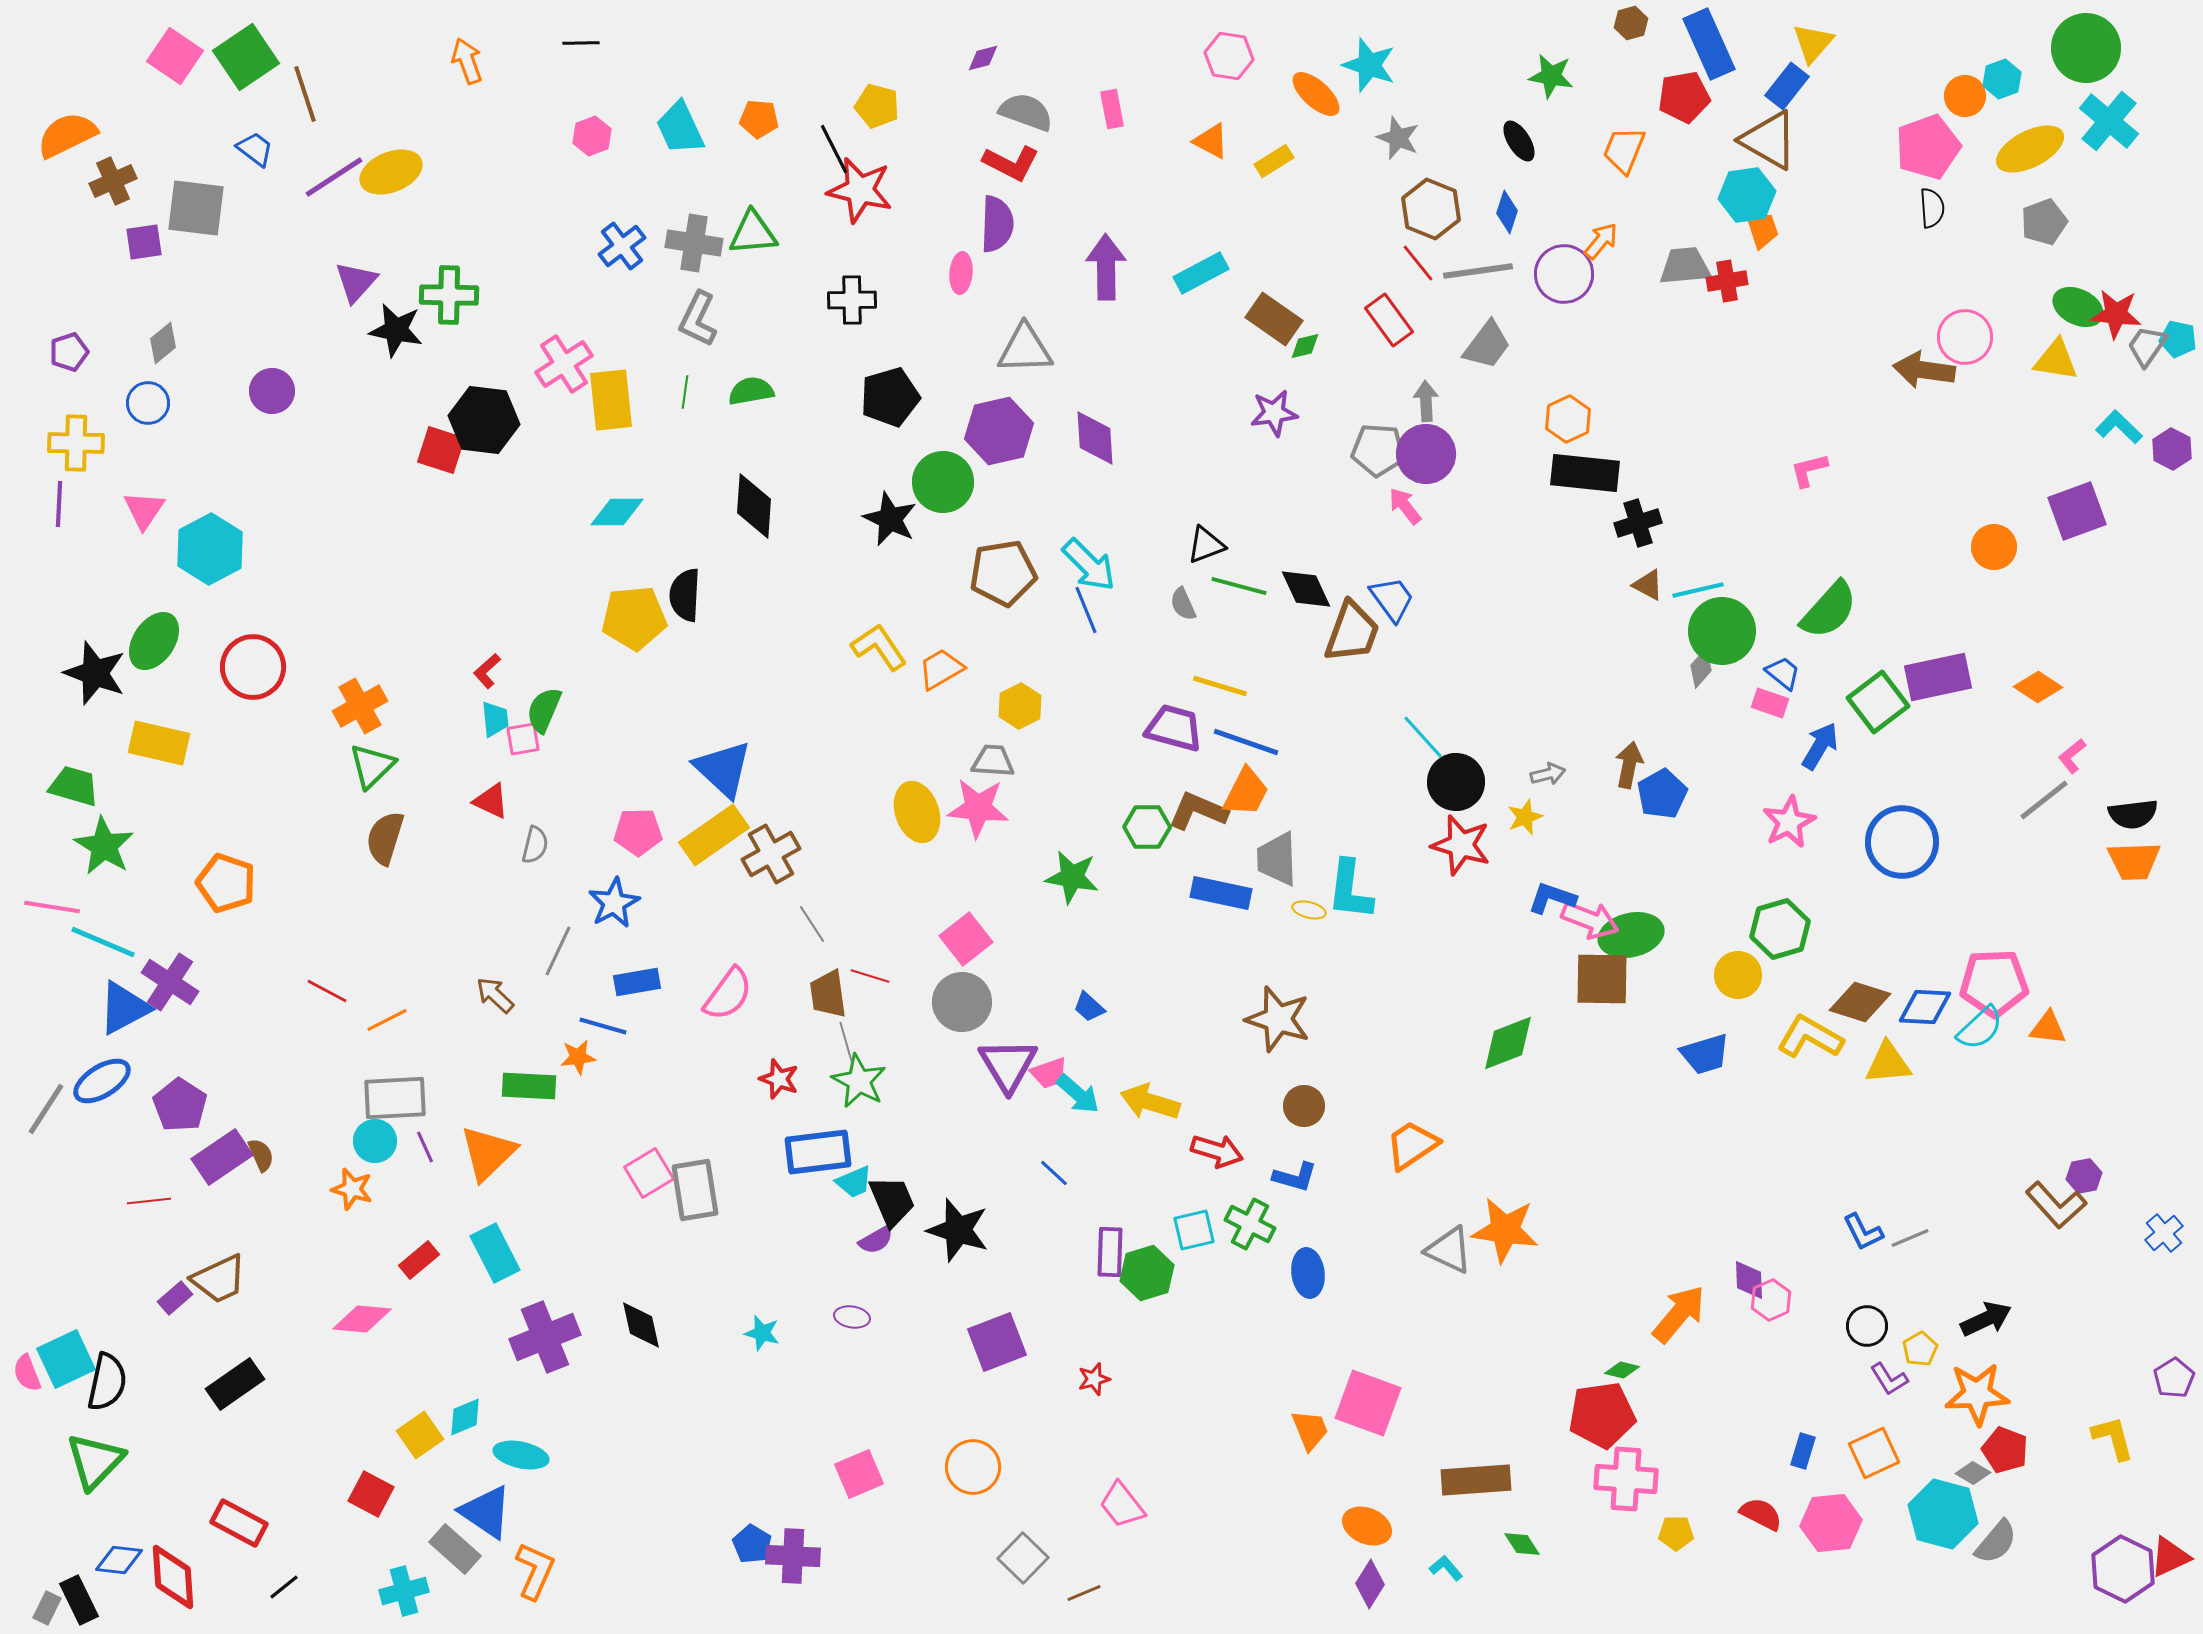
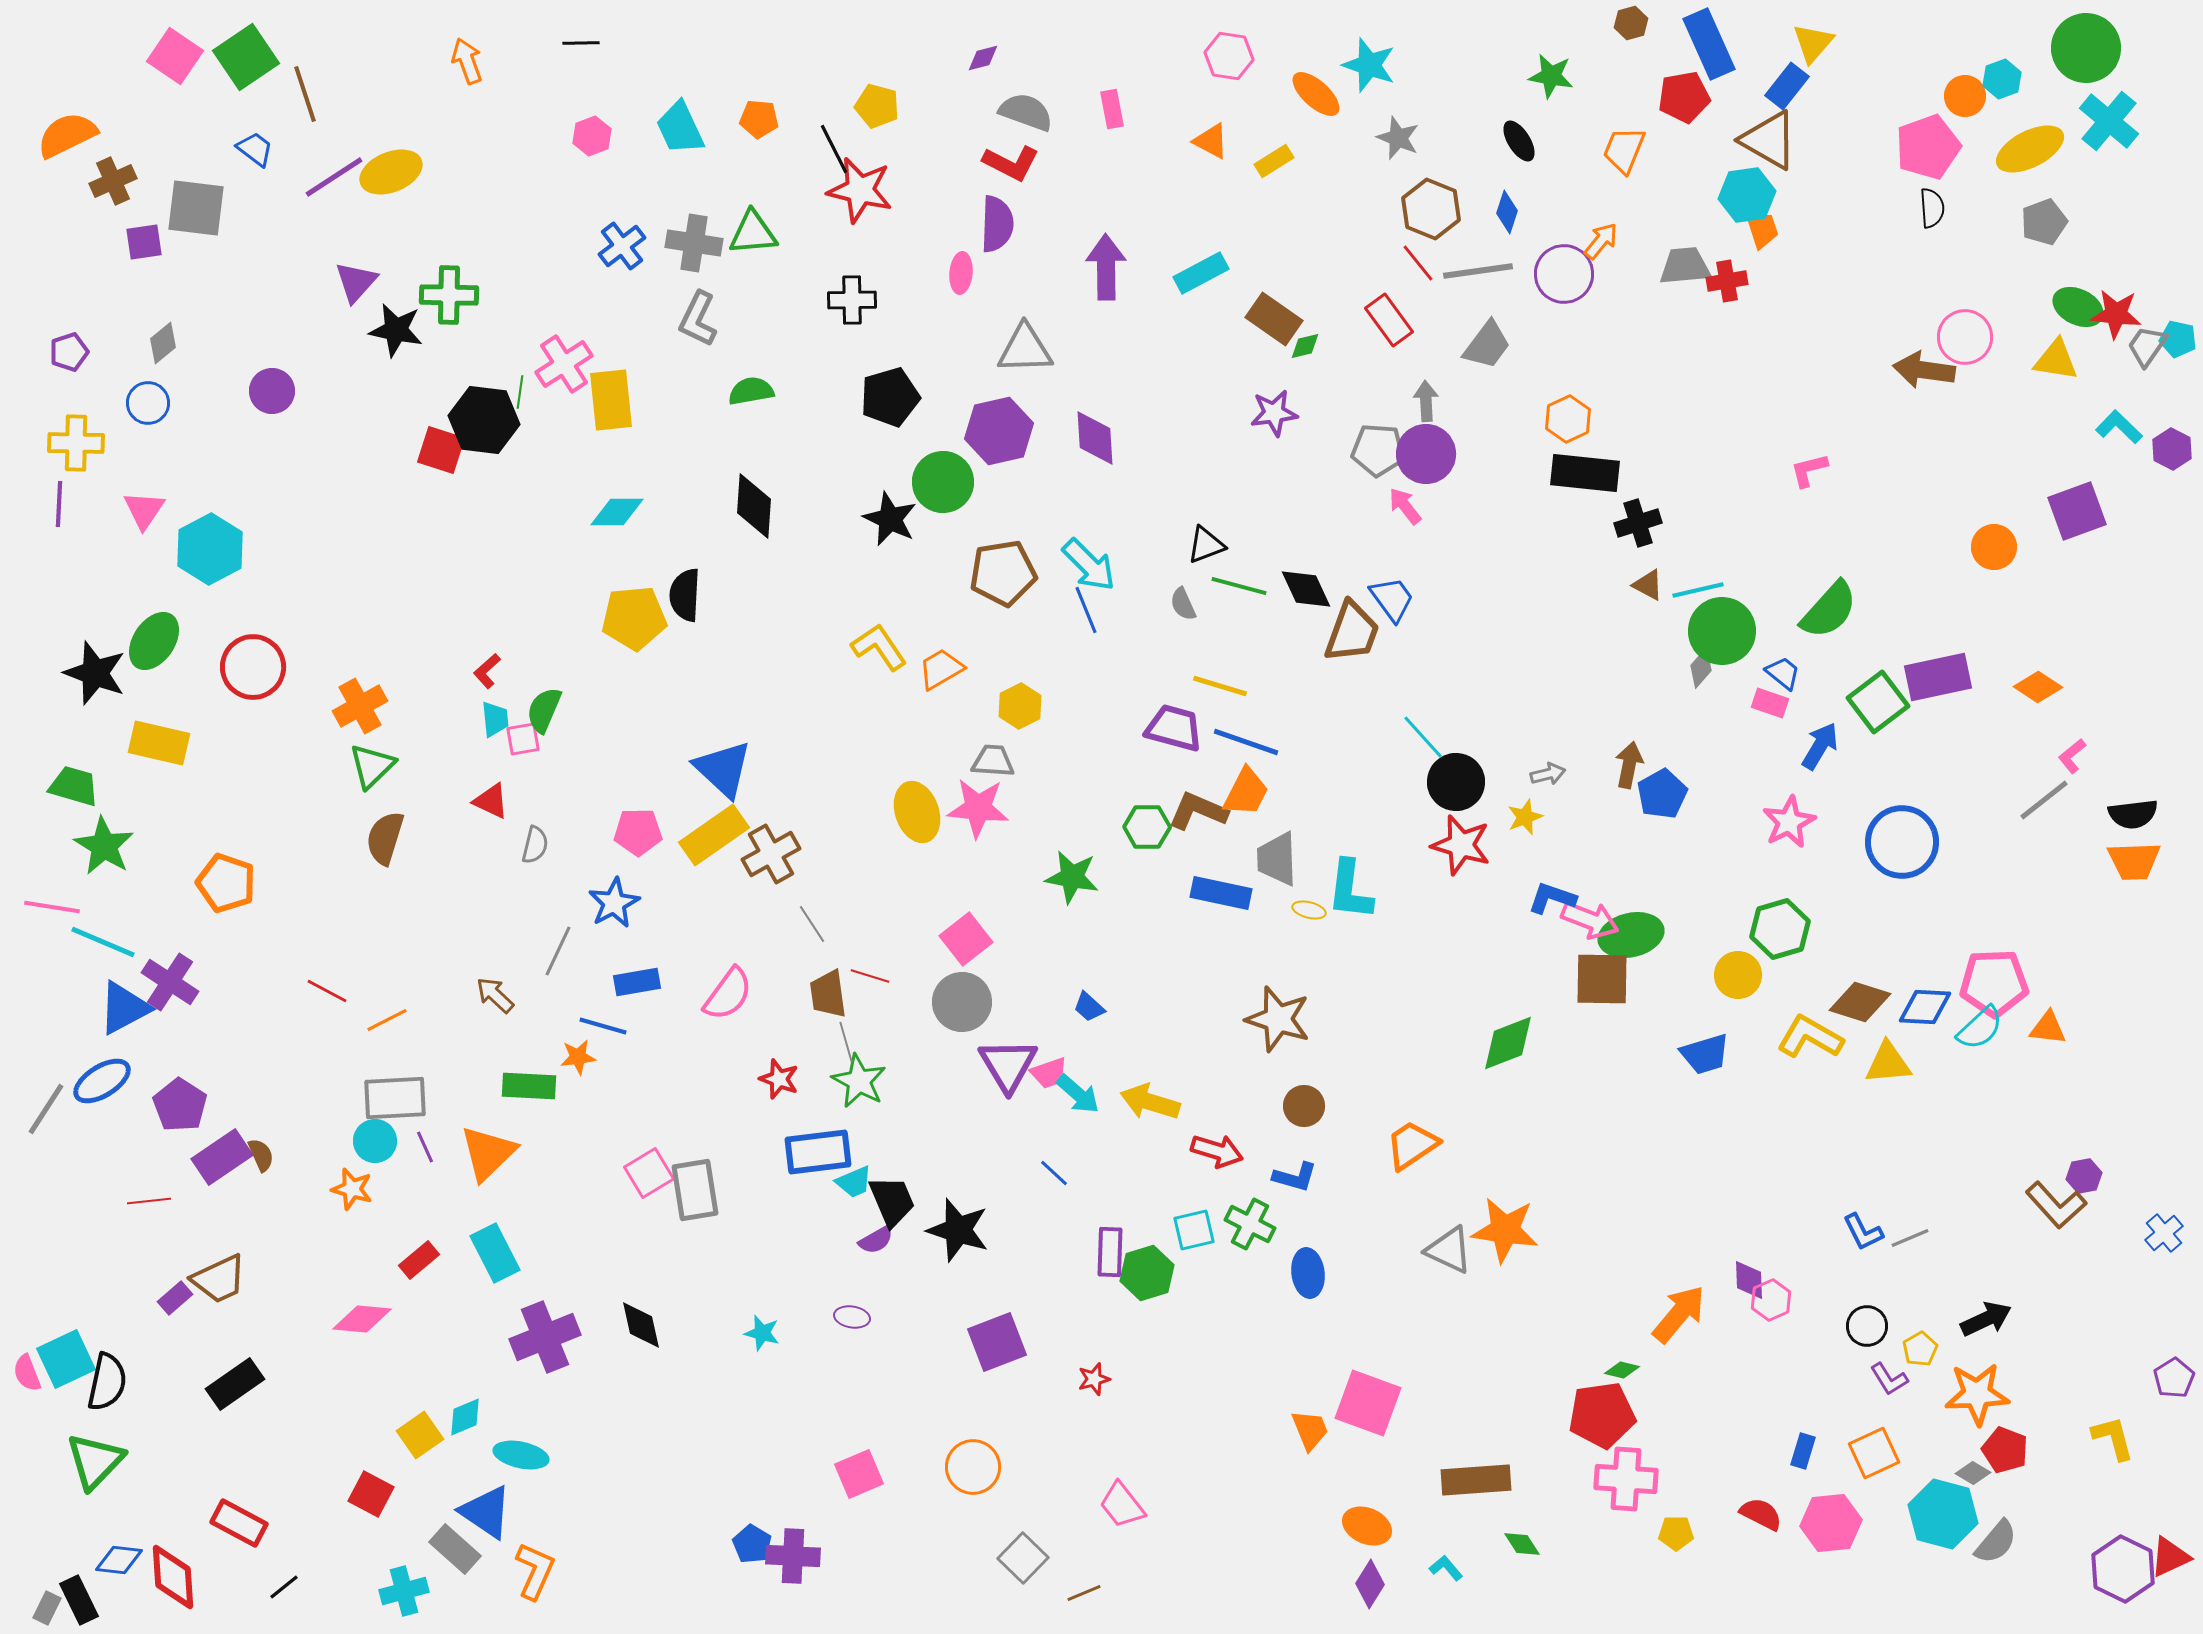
green line at (685, 392): moved 165 px left
